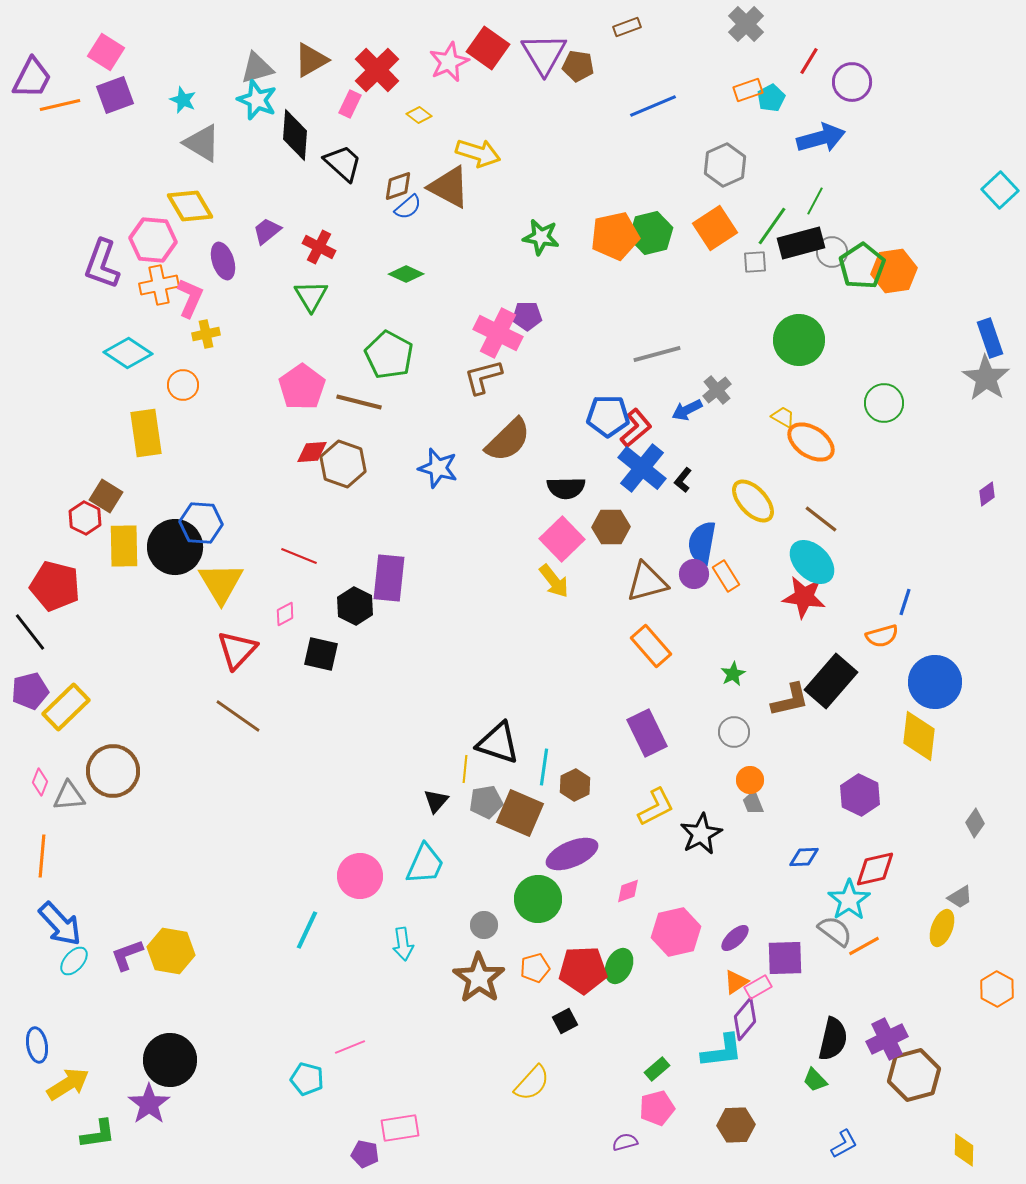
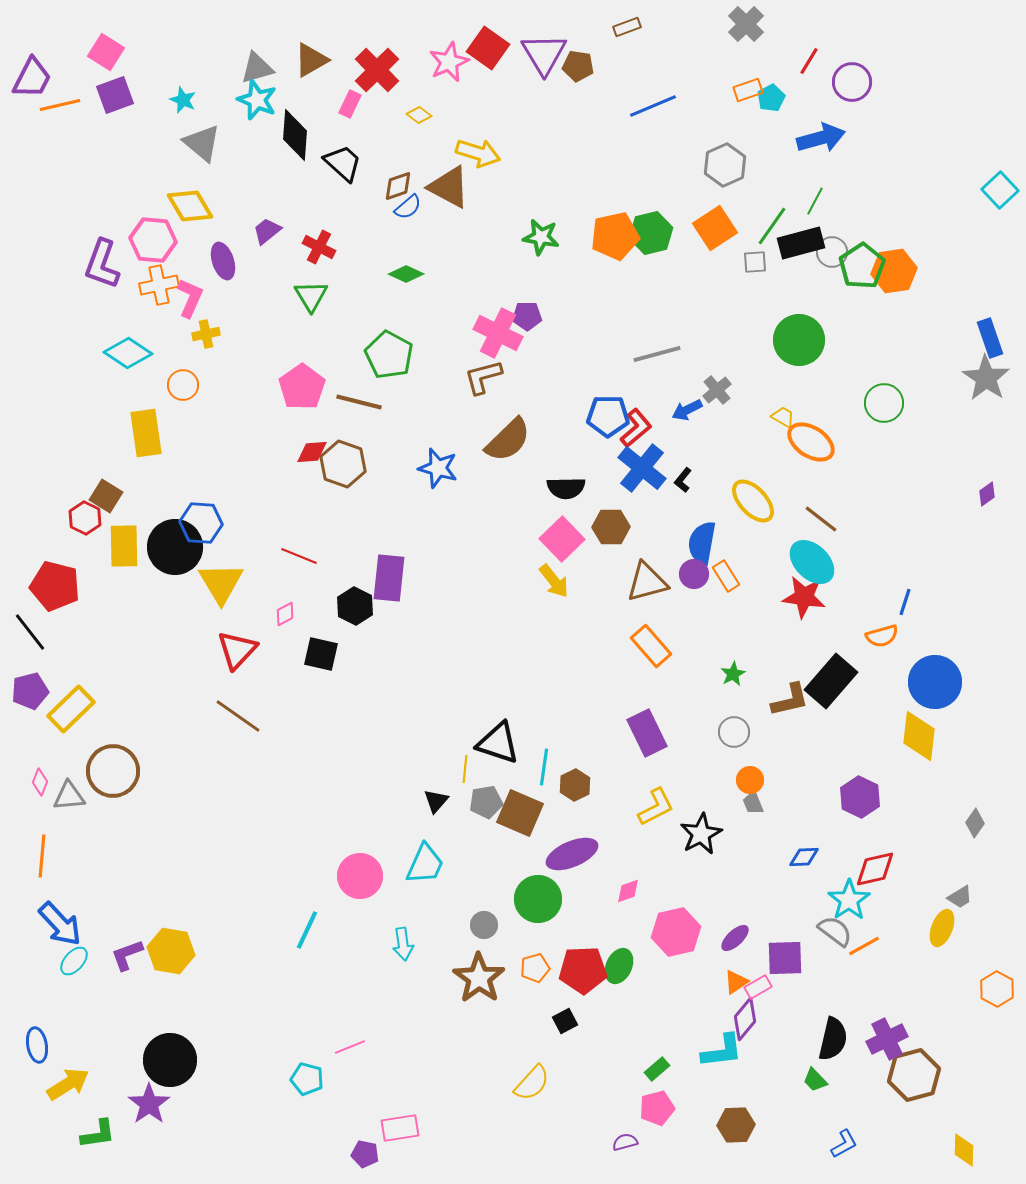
gray triangle at (202, 143): rotated 9 degrees clockwise
yellow rectangle at (66, 707): moved 5 px right, 2 px down
purple hexagon at (860, 795): moved 2 px down
